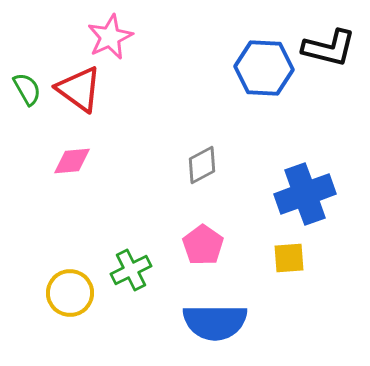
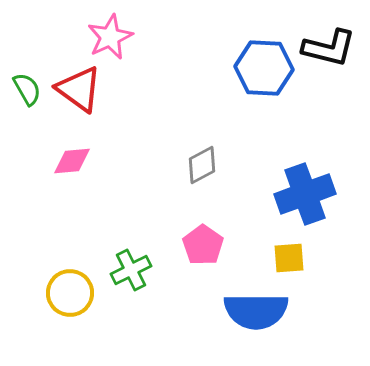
blue semicircle: moved 41 px right, 11 px up
